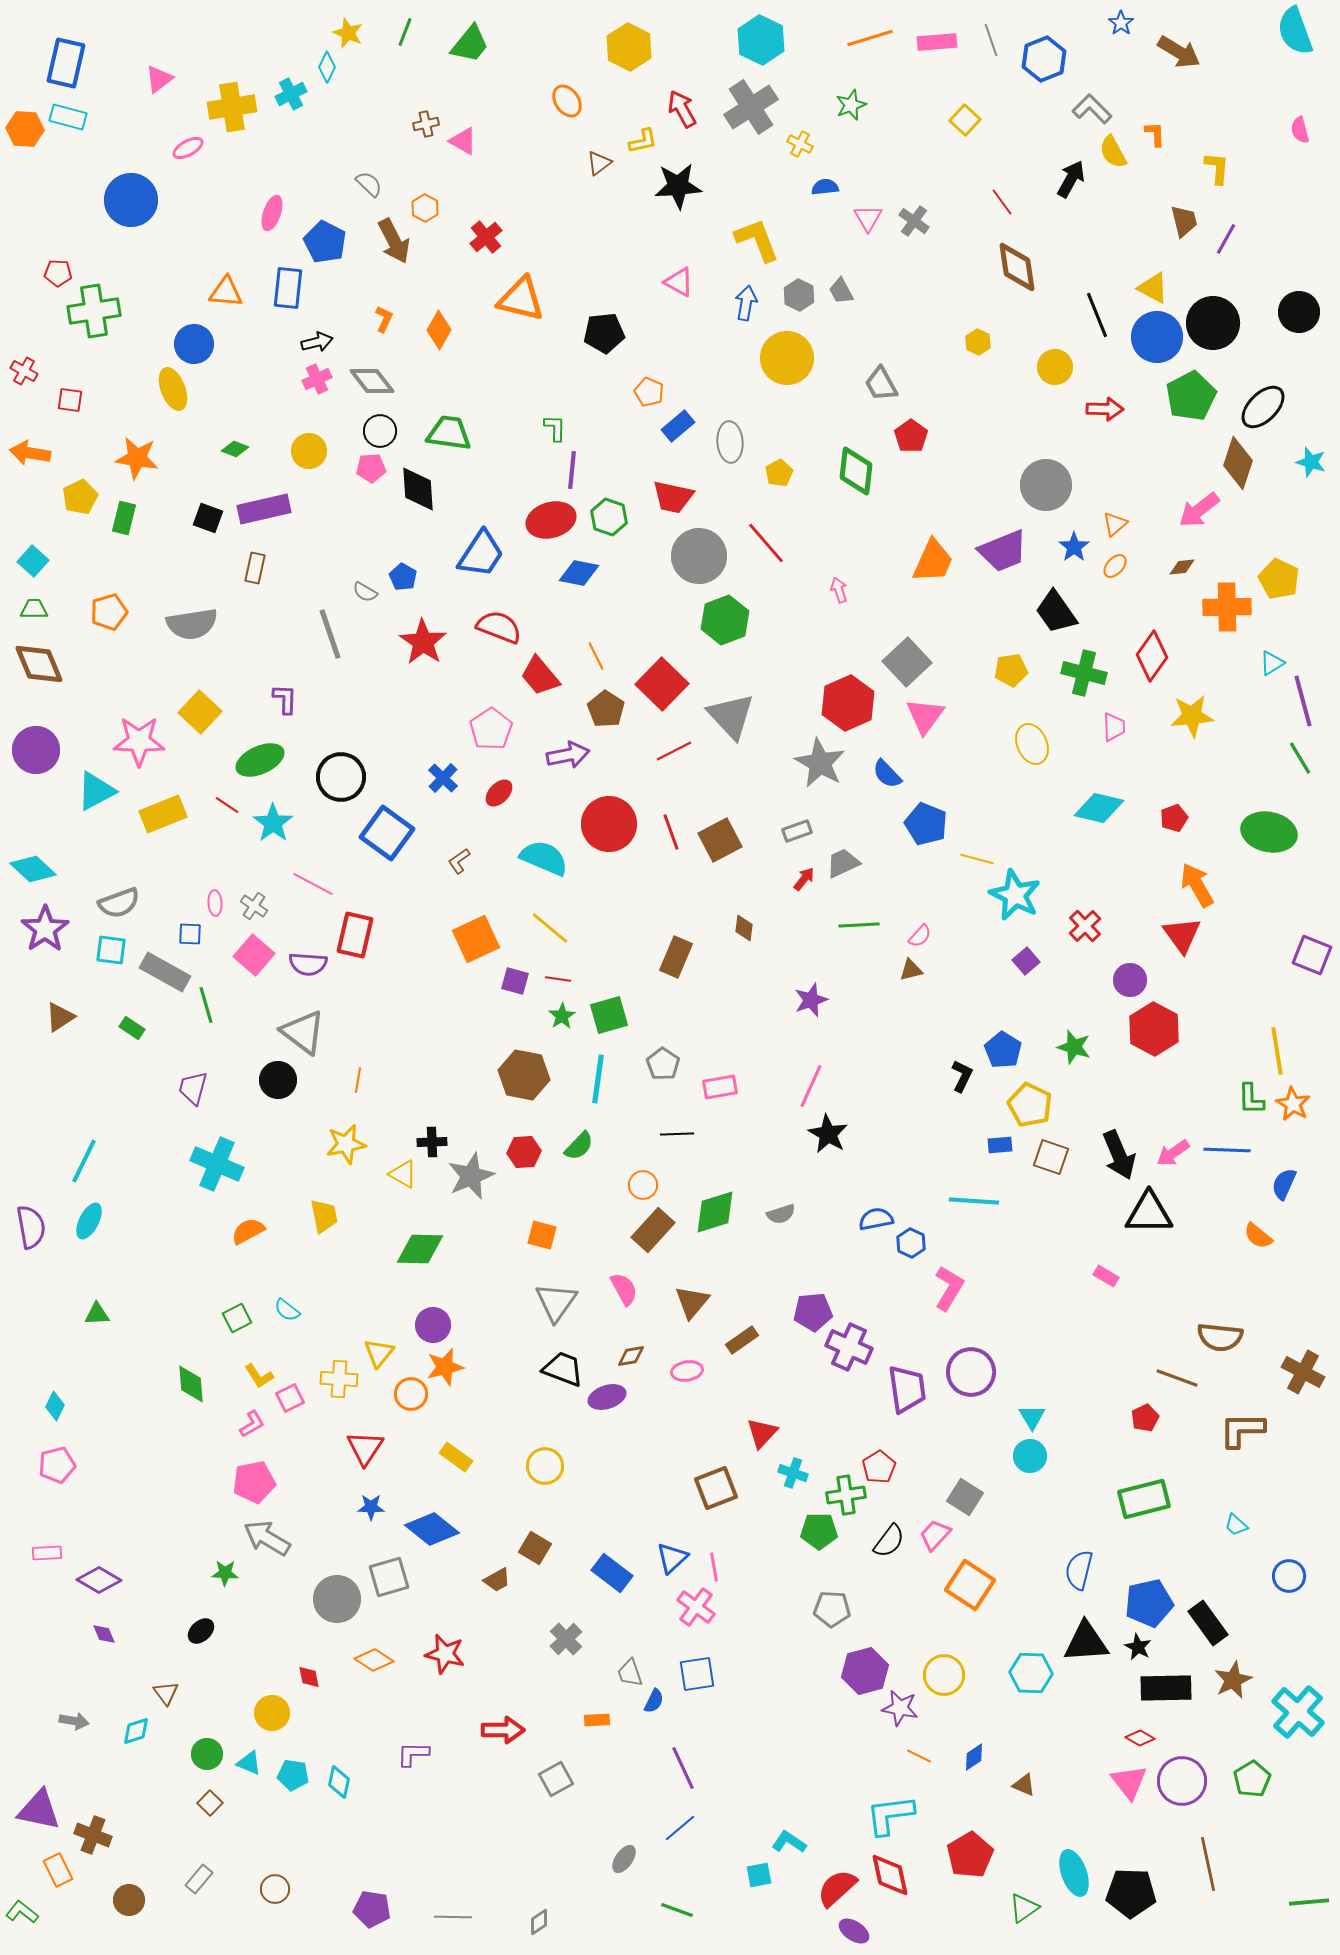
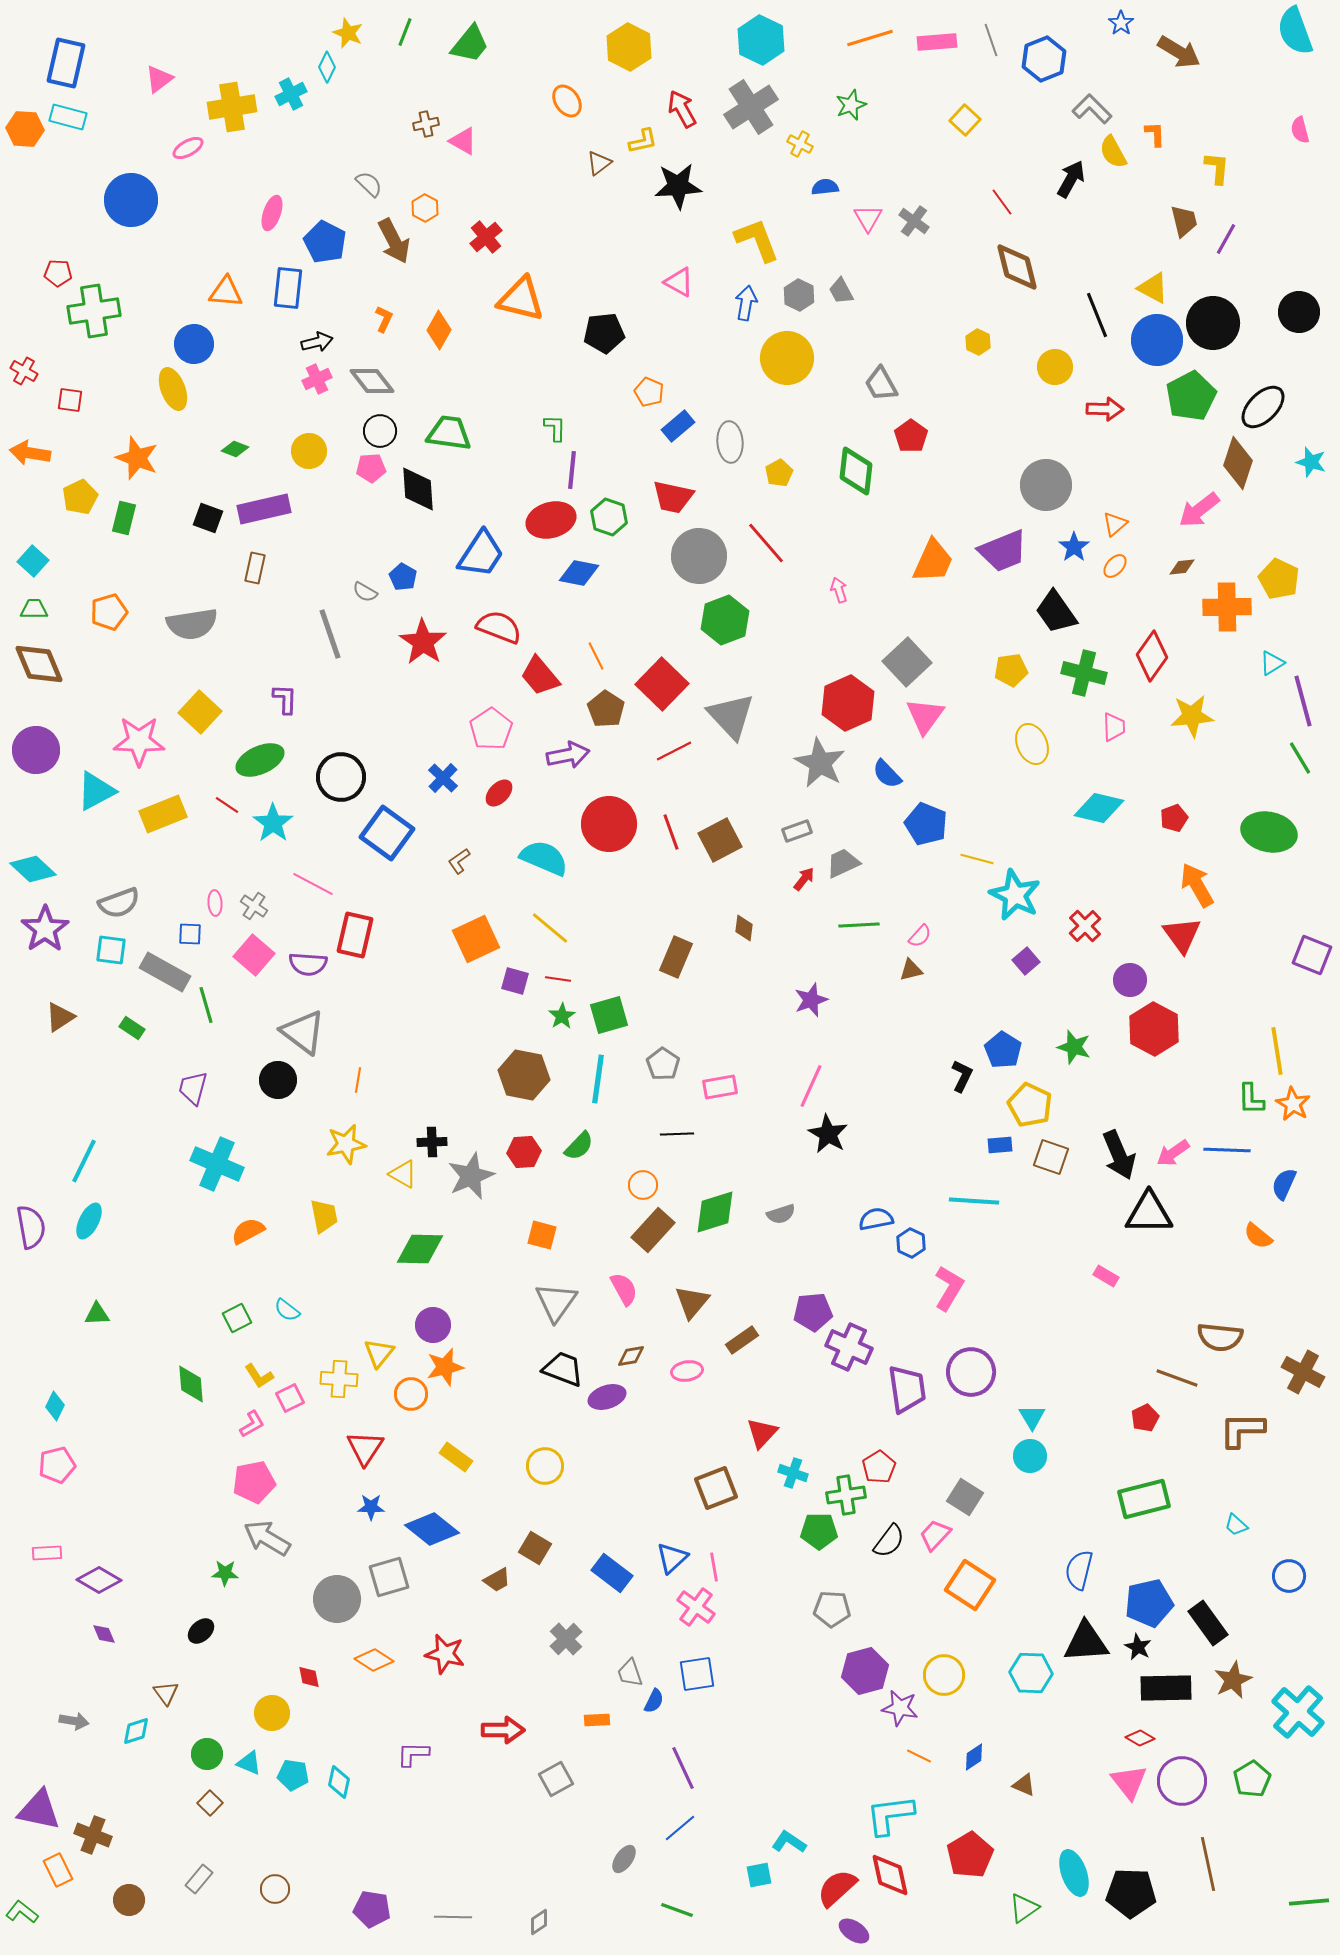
brown diamond at (1017, 267): rotated 6 degrees counterclockwise
blue circle at (1157, 337): moved 3 px down
orange star at (137, 458): rotated 12 degrees clockwise
